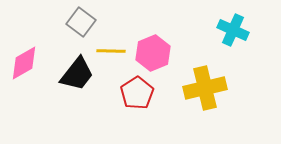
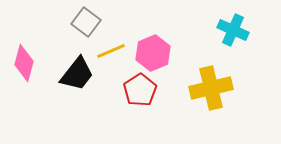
gray square: moved 5 px right
yellow line: rotated 24 degrees counterclockwise
pink diamond: rotated 45 degrees counterclockwise
yellow cross: moved 6 px right
red pentagon: moved 3 px right, 3 px up
